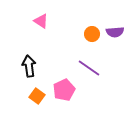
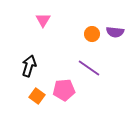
pink triangle: moved 2 px right, 1 px up; rotated 28 degrees clockwise
purple semicircle: rotated 12 degrees clockwise
black arrow: rotated 25 degrees clockwise
pink pentagon: rotated 20 degrees clockwise
